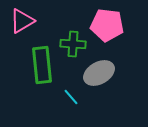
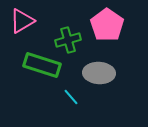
pink pentagon: rotated 28 degrees clockwise
green cross: moved 5 px left, 4 px up; rotated 20 degrees counterclockwise
green rectangle: rotated 66 degrees counterclockwise
gray ellipse: rotated 32 degrees clockwise
